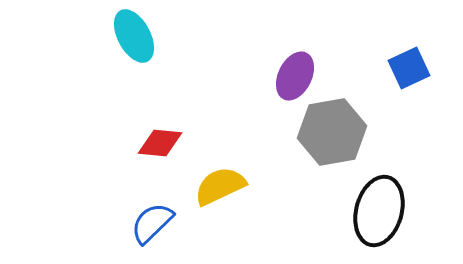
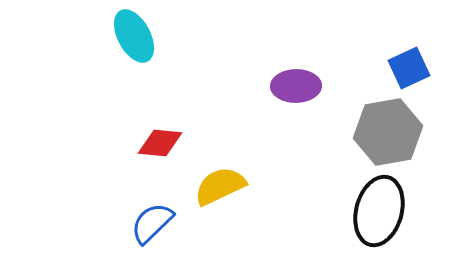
purple ellipse: moved 1 px right, 10 px down; rotated 63 degrees clockwise
gray hexagon: moved 56 px right
